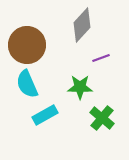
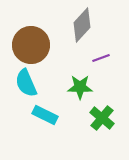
brown circle: moved 4 px right
cyan semicircle: moved 1 px left, 1 px up
cyan rectangle: rotated 55 degrees clockwise
